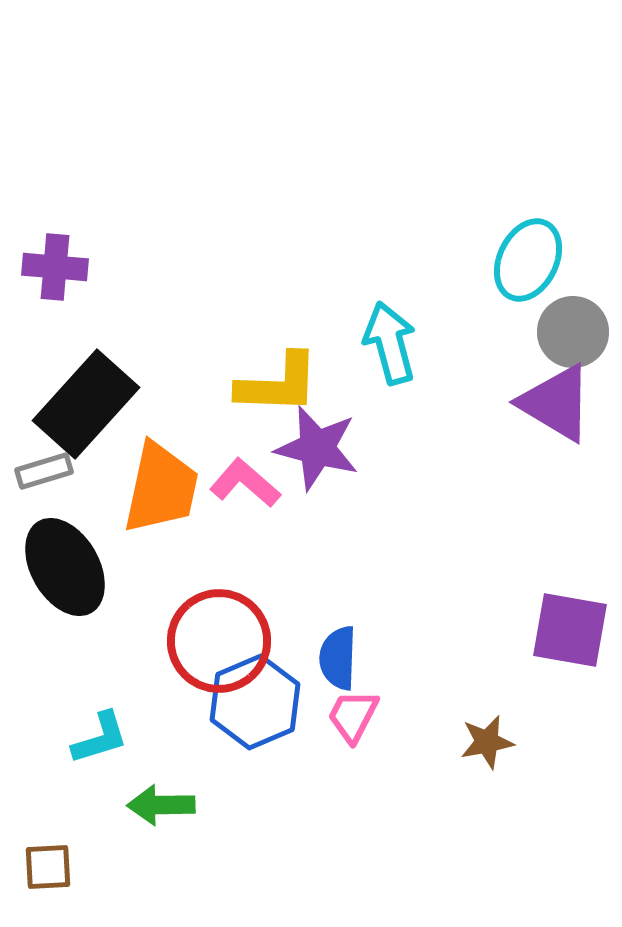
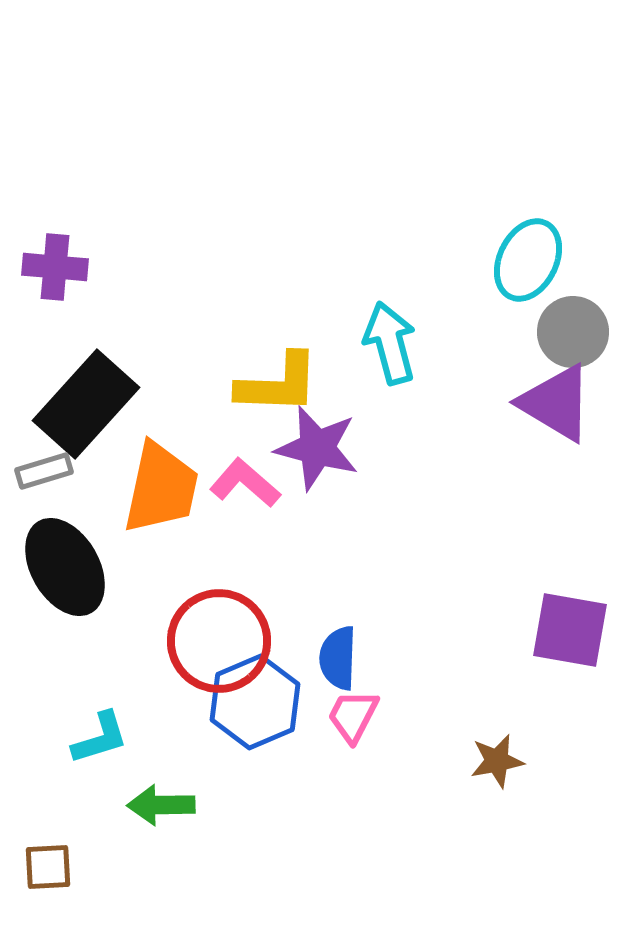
brown star: moved 10 px right, 19 px down
